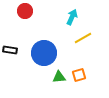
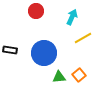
red circle: moved 11 px right
orange square: rotated 24 degrees counterclockwise
